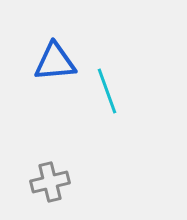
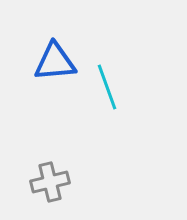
cyan line: moved 4 px up
